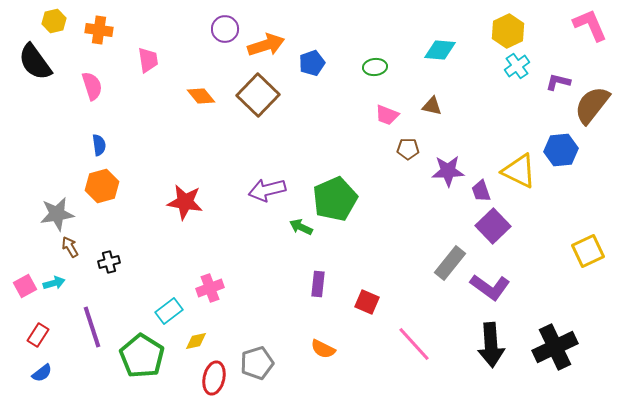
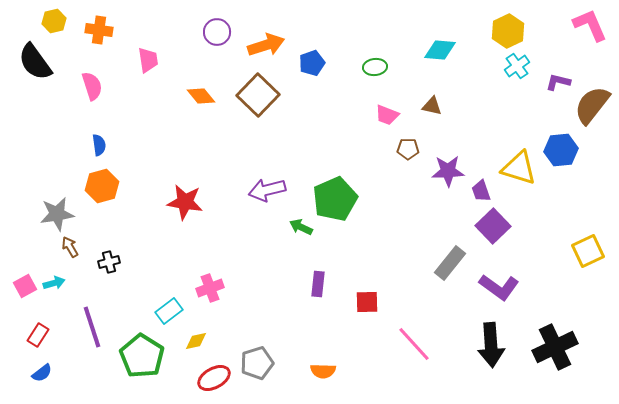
purple circle at (225, 29): moved 8 px left, 3 px down
yellow triangle at (519, 171): moved 3 px up; rotated 9 degrees counterclockwise
purple L-shape at (490, 287): moved 9 px right
red square at (367, 302): rotated 25 degrees counterclockwise
orange semicircle at (323, 349): moved 22 px down; rotated 25 degrees counterclockwise
red ellipse at (214, 378): rotated 48 degrees clockwise
